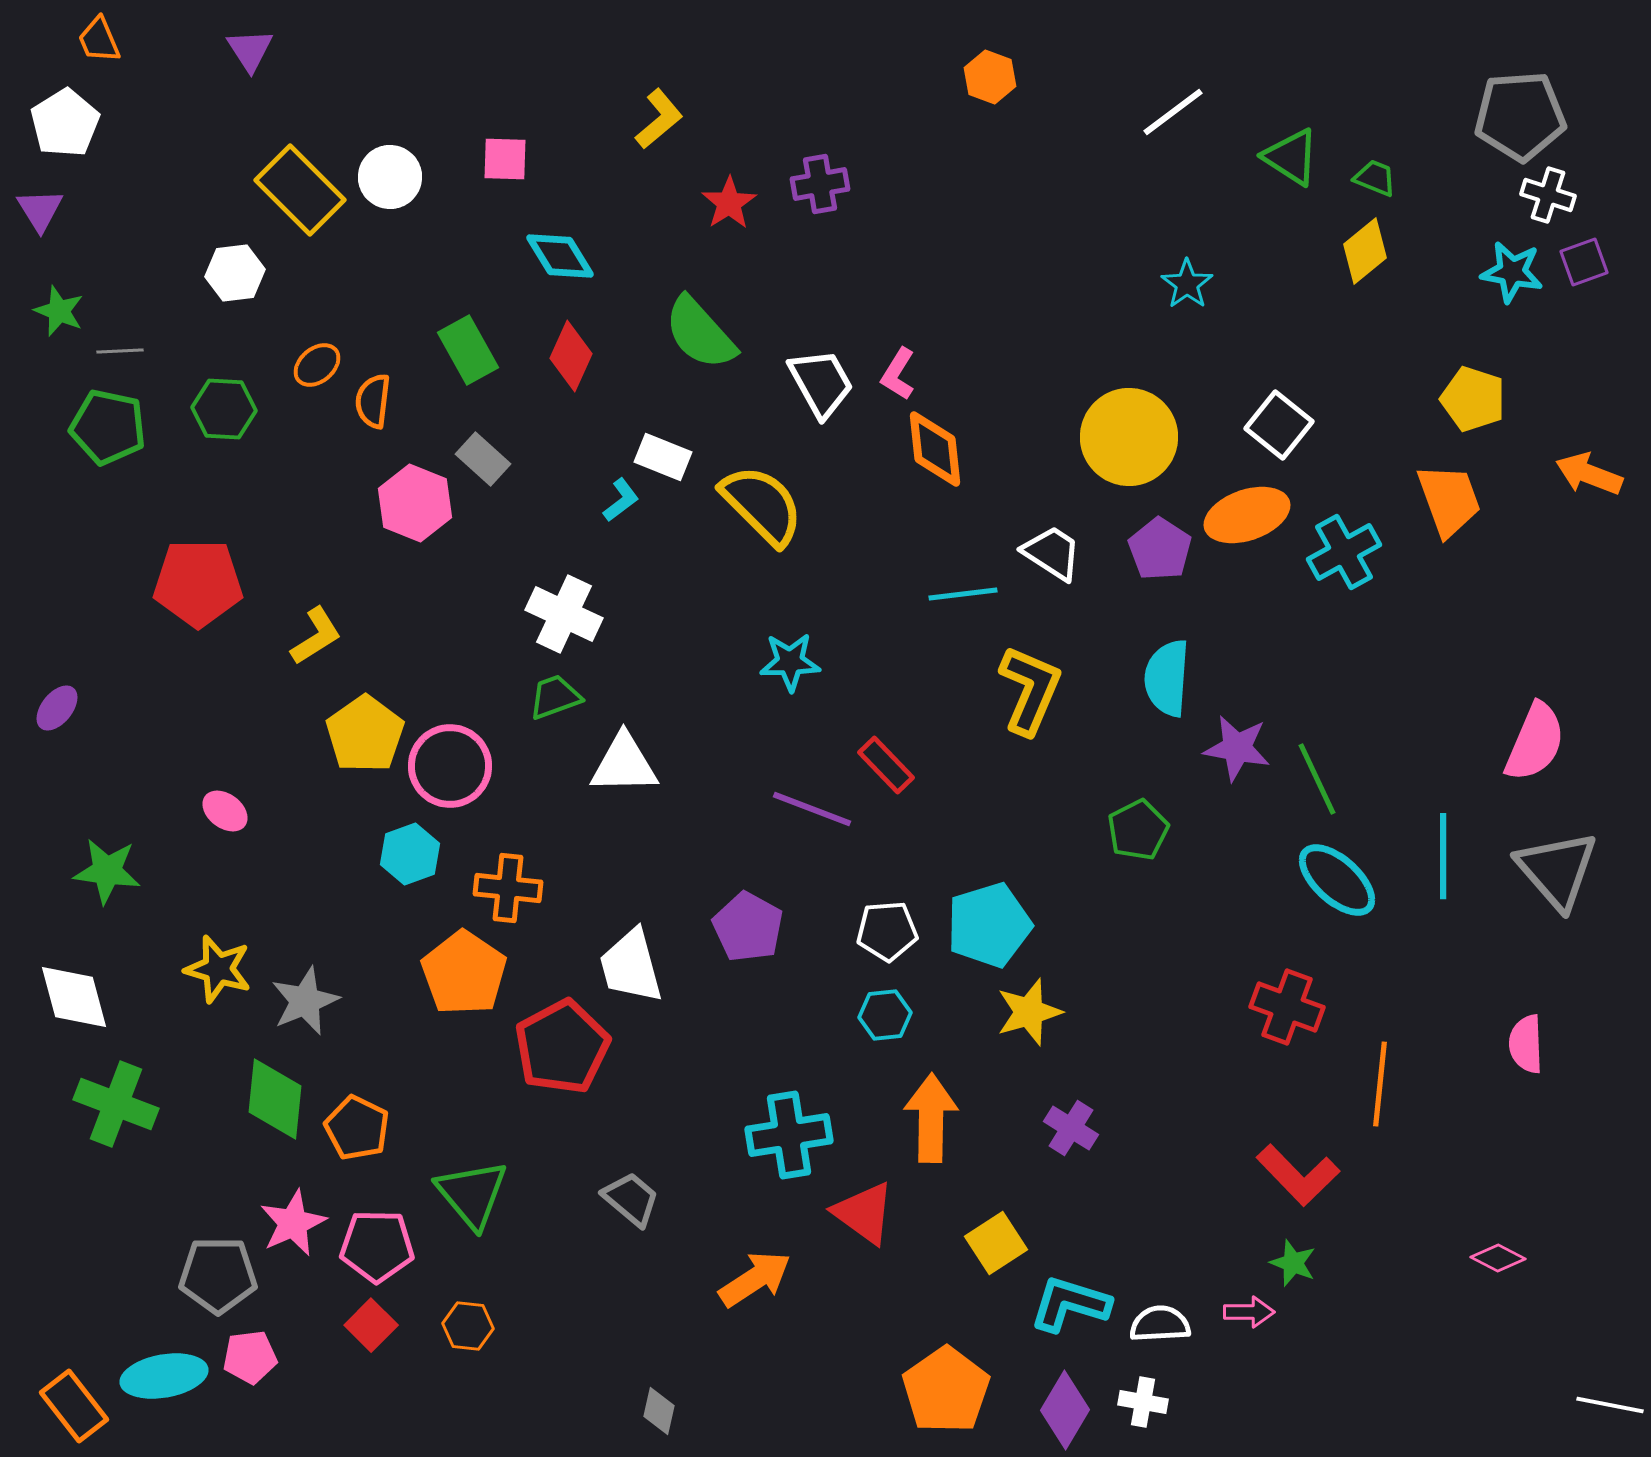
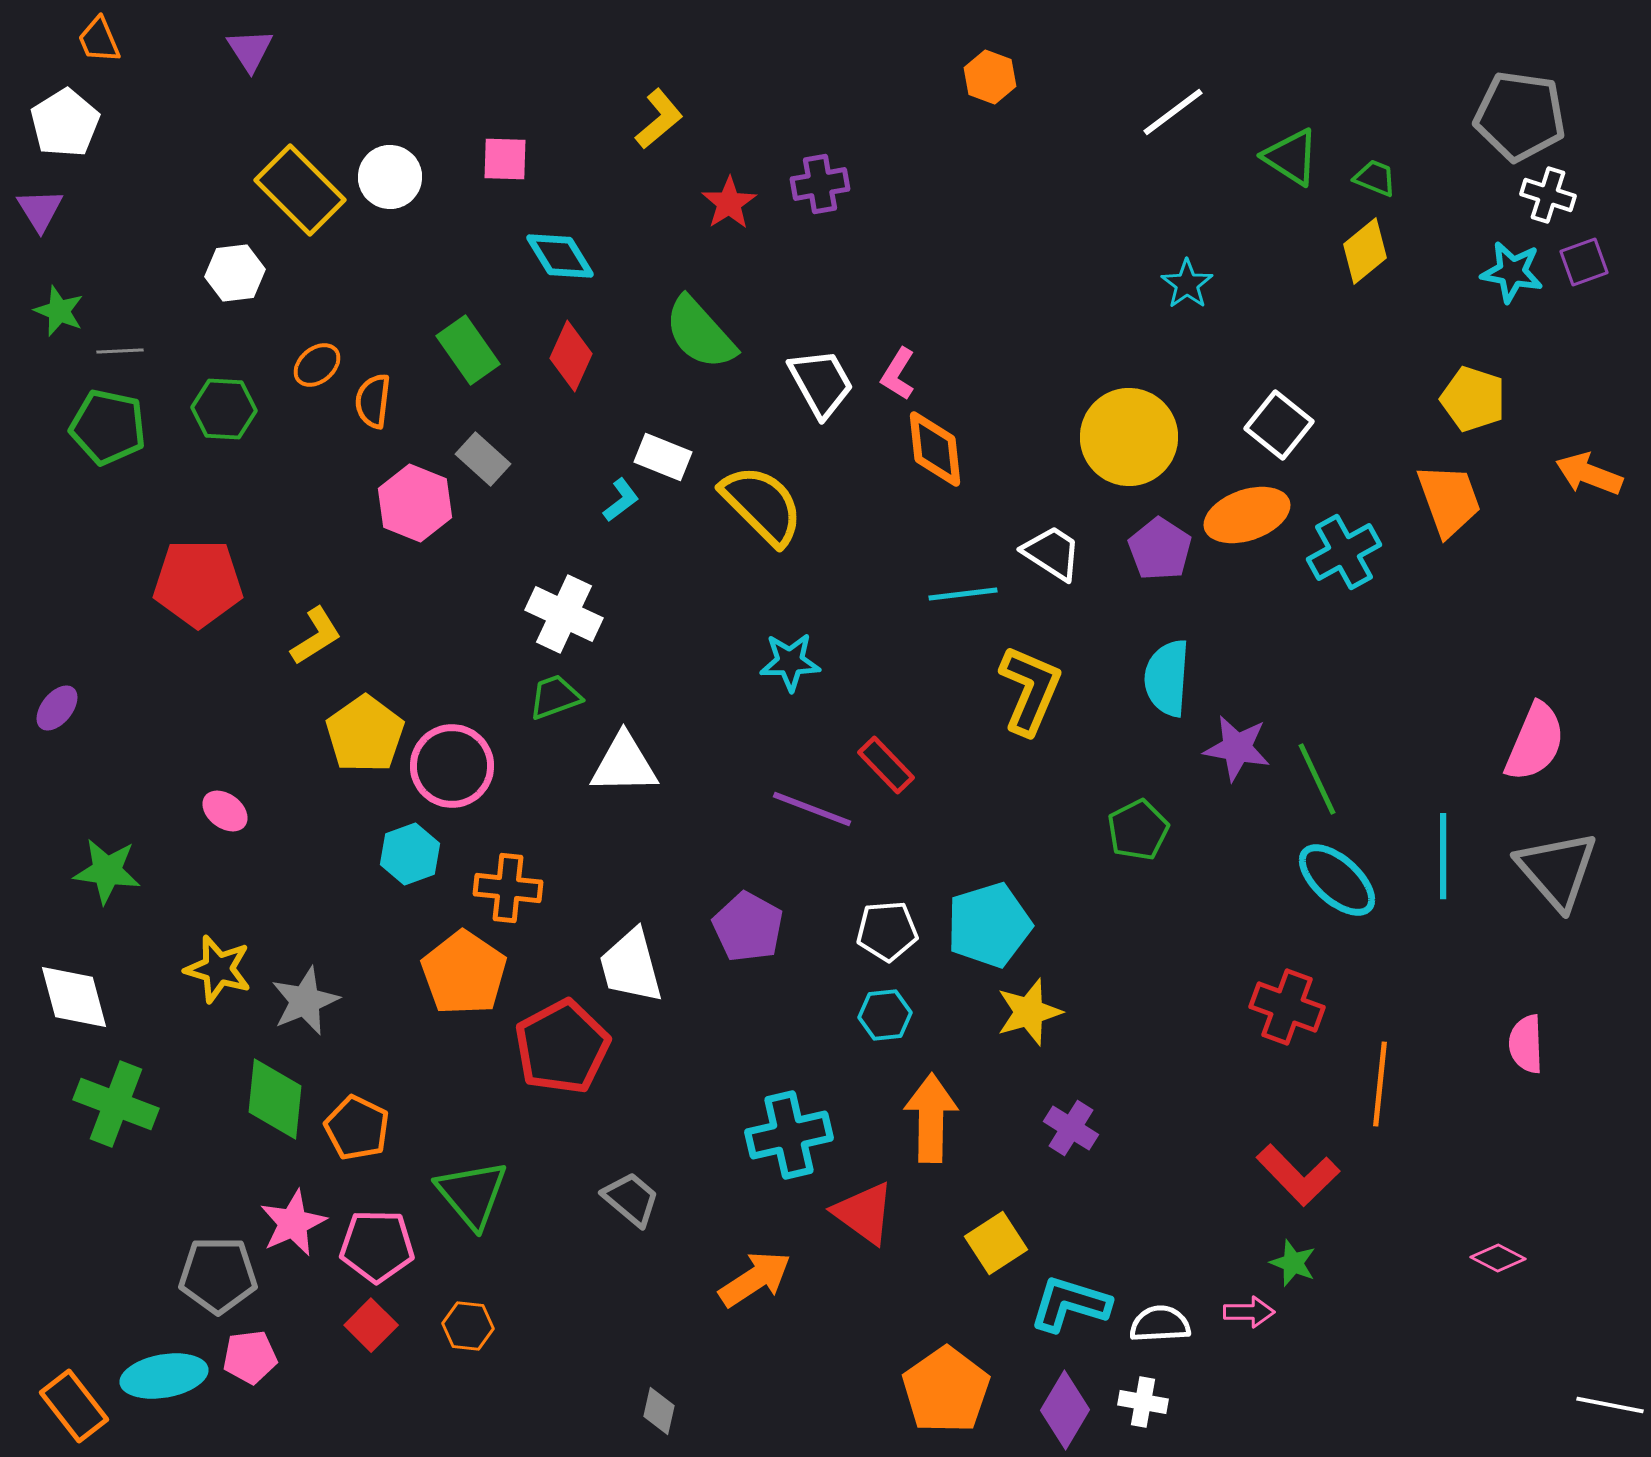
gray pentagon at (1520, 116): rotated 12 degrees clockwise
green rectangle at (468, 350): rotated 6 degrees counterclockwise
pink circle at (450, 766): moved 2 px right
cyan cross at (789, 1135): rotated 4 degrees counterclockwise
